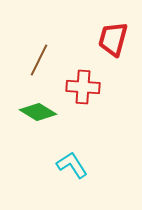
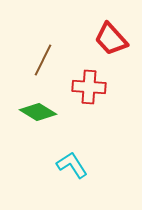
red trapezoid: moved 2 px left; rotated 57 degrees counterclockwise
brown line: moved 4 px right
red cross: moved 6 px right
